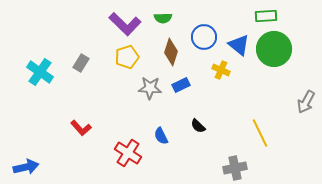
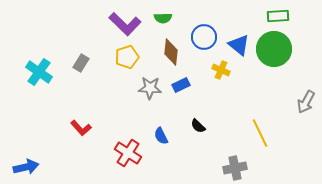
green rectangle: moved 12 px right
brown diamond: rotated 12 degrees counterclockwise
cyan cross: moved 1 px left
